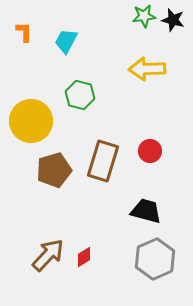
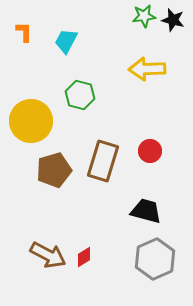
brown arrow: rotated 75 degrees clockwise
